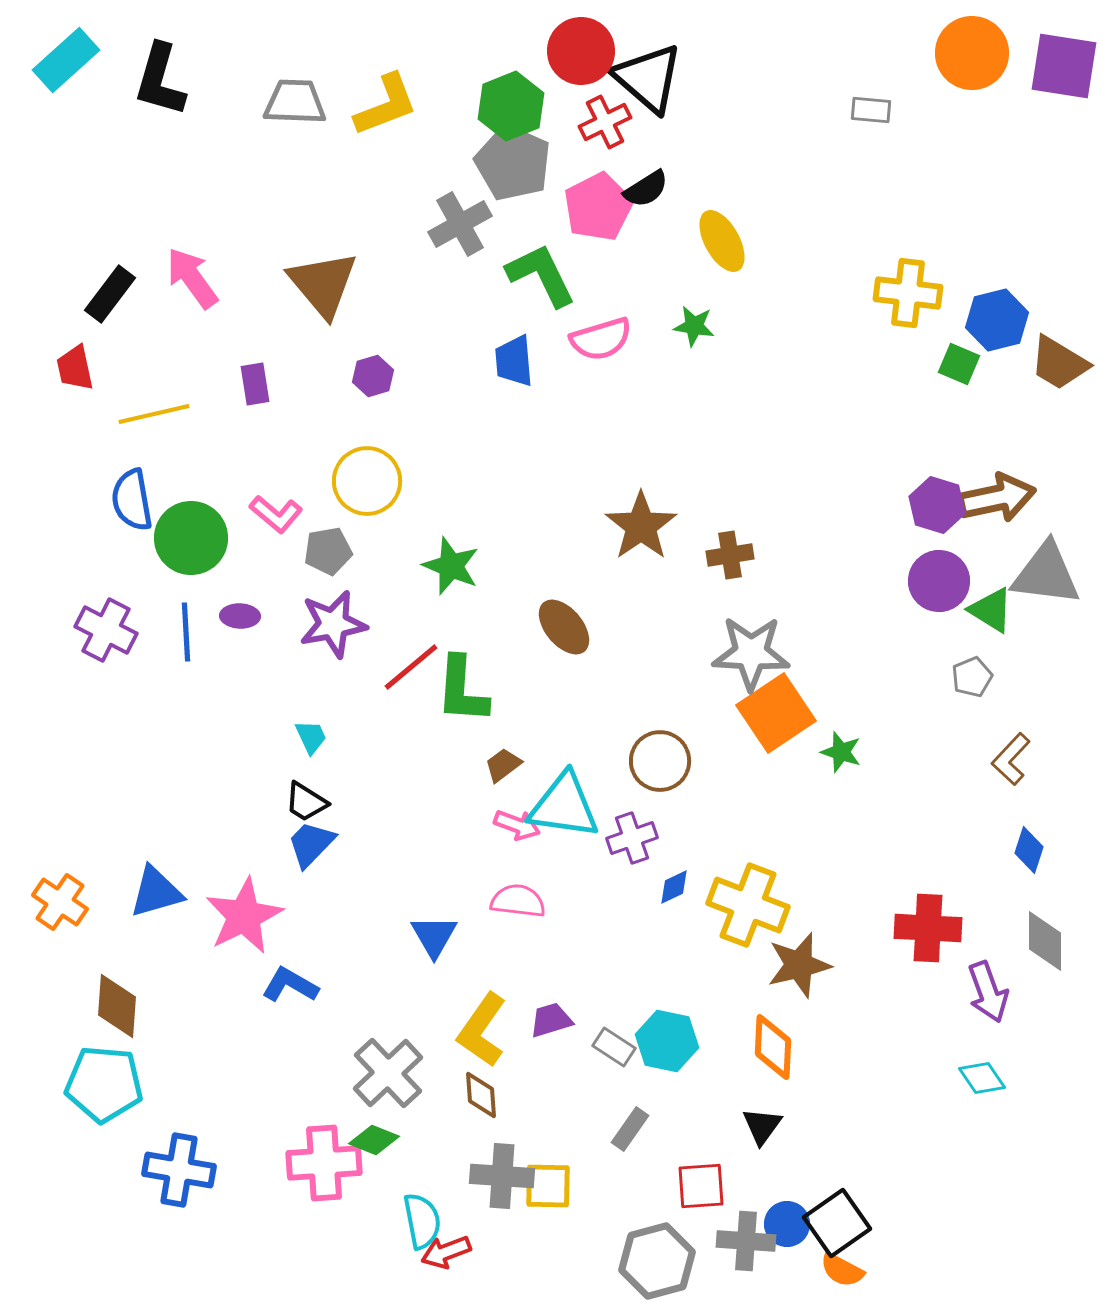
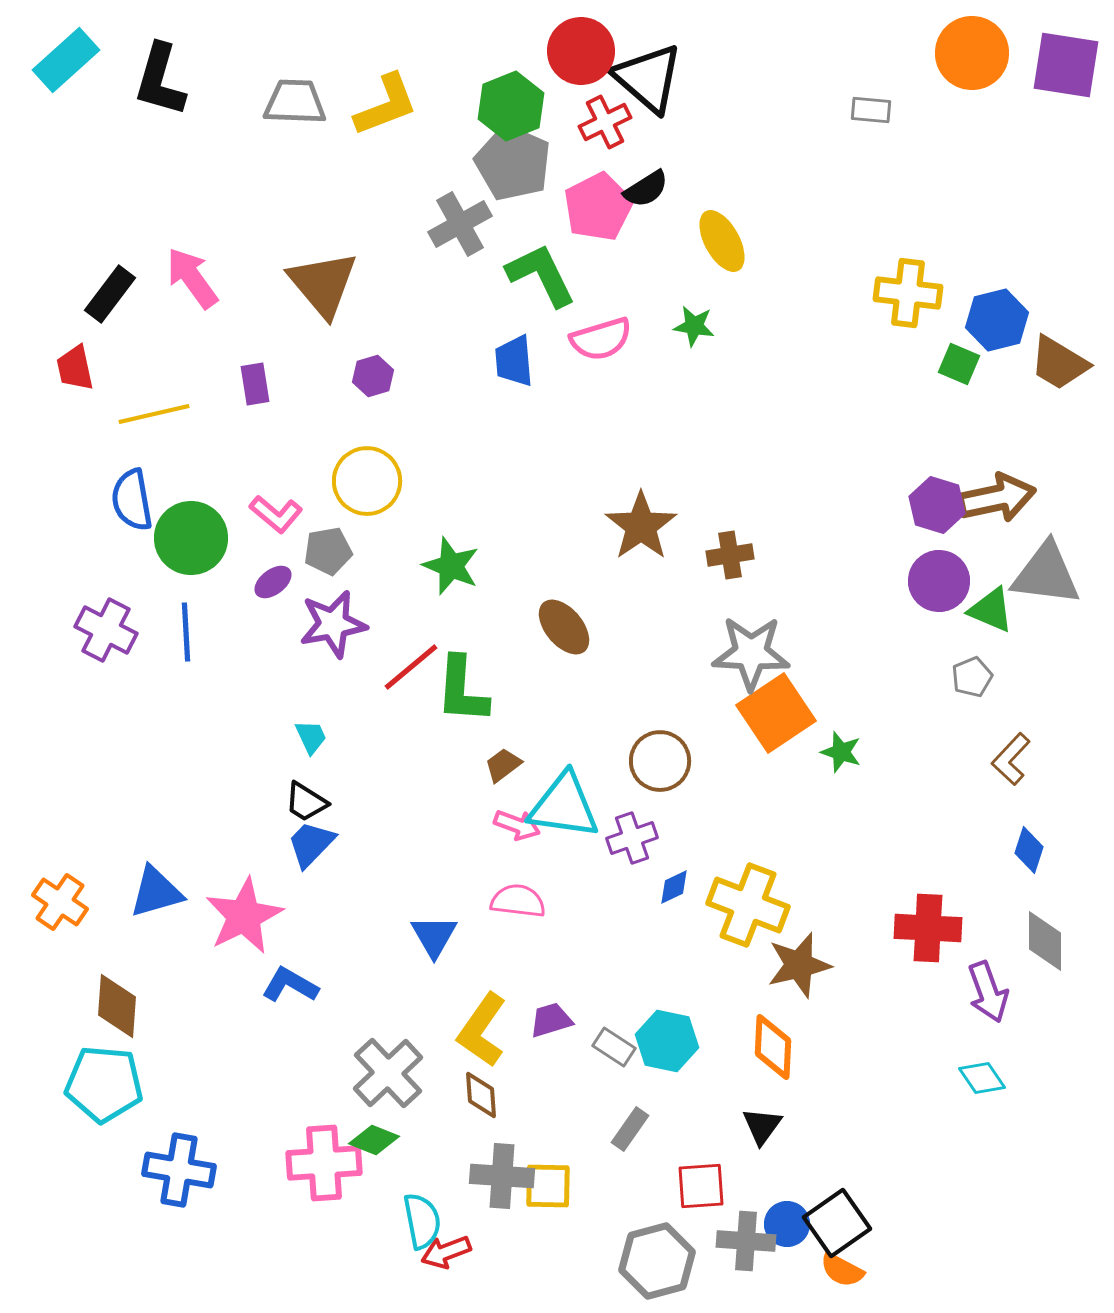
purple square at (1064, 66): moved 2 px right, 1 px up
green triangle at (991, 610): rotated 9 degrees counterclockwise
purple ellipse at (240, 616): moved 33 px right, 34 px up; rotated 39 degrees counterclockwise
